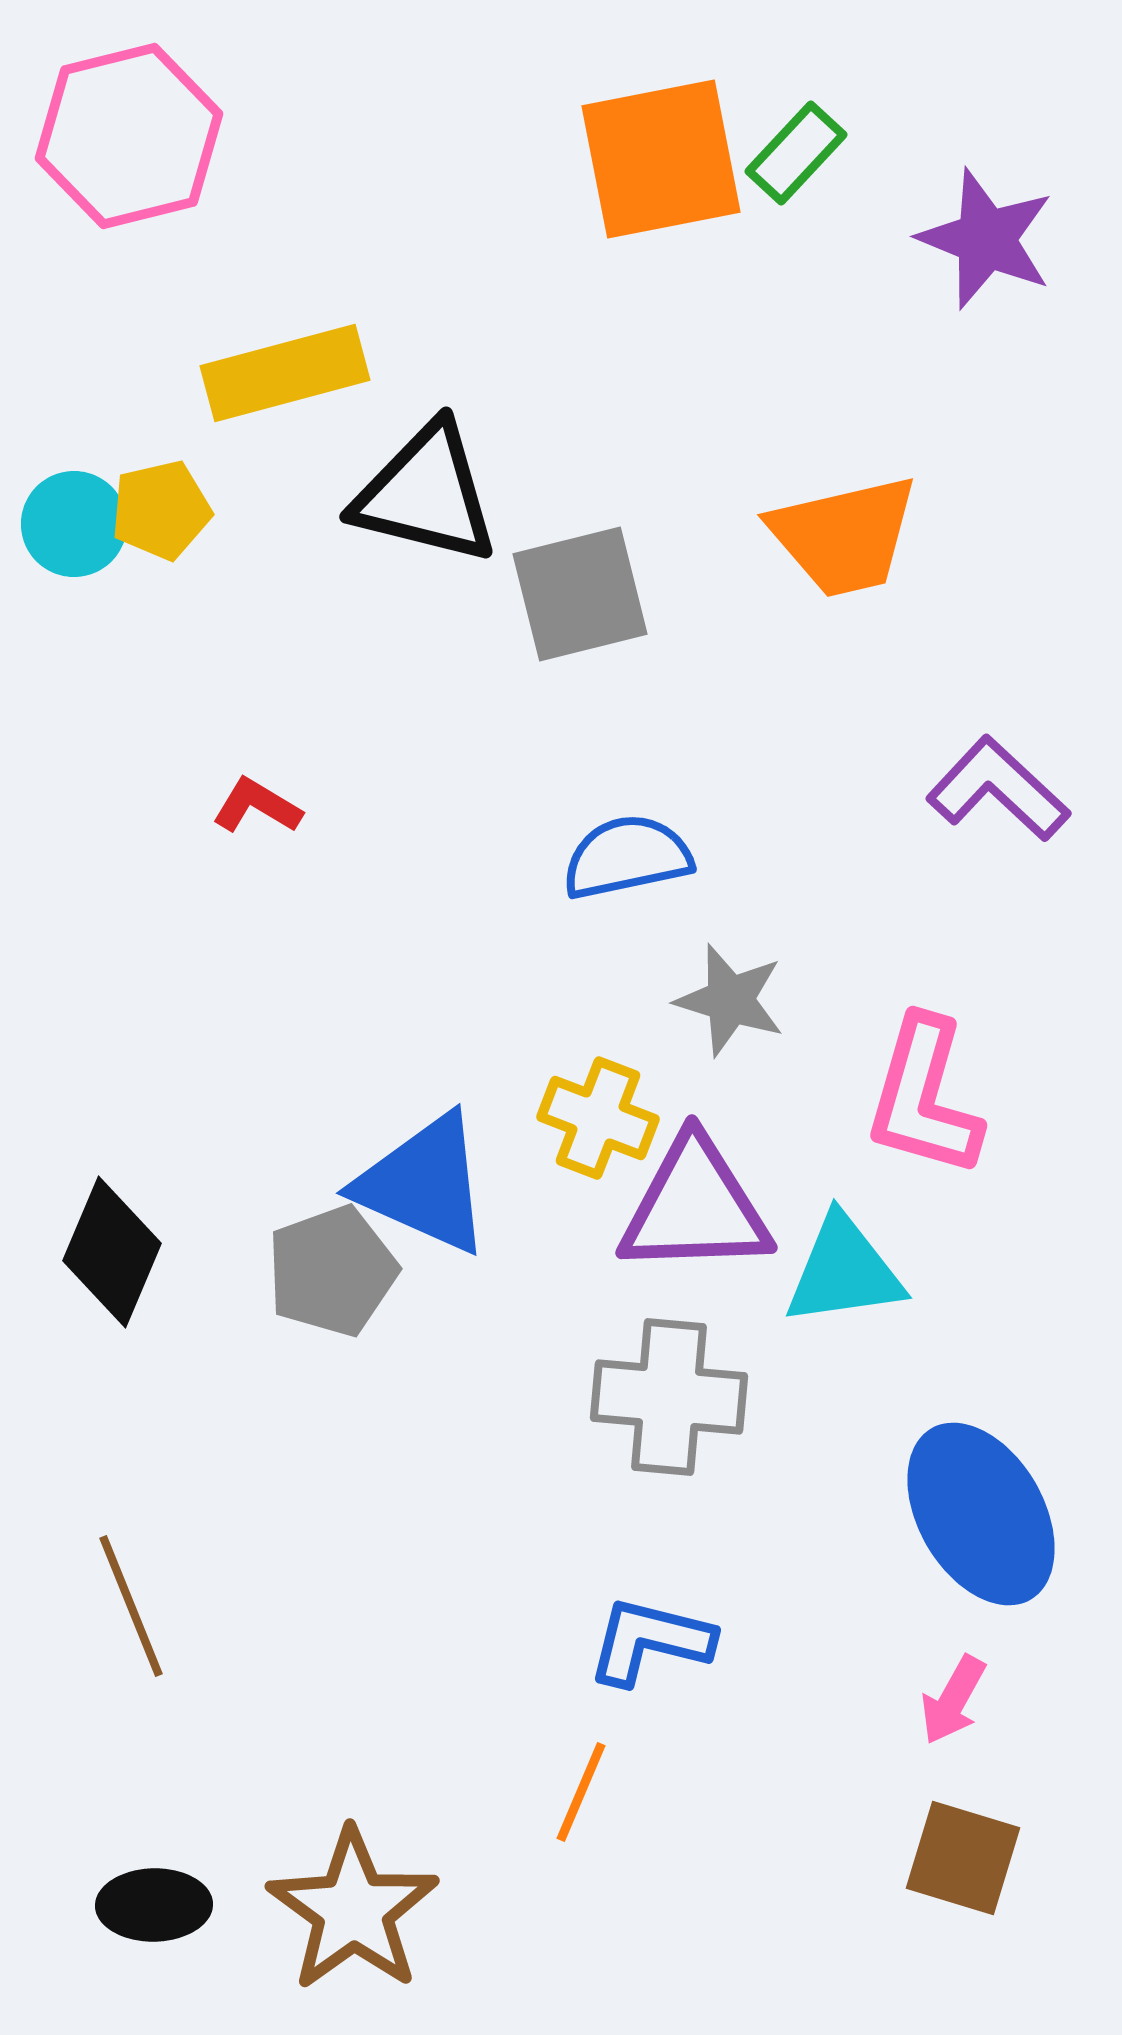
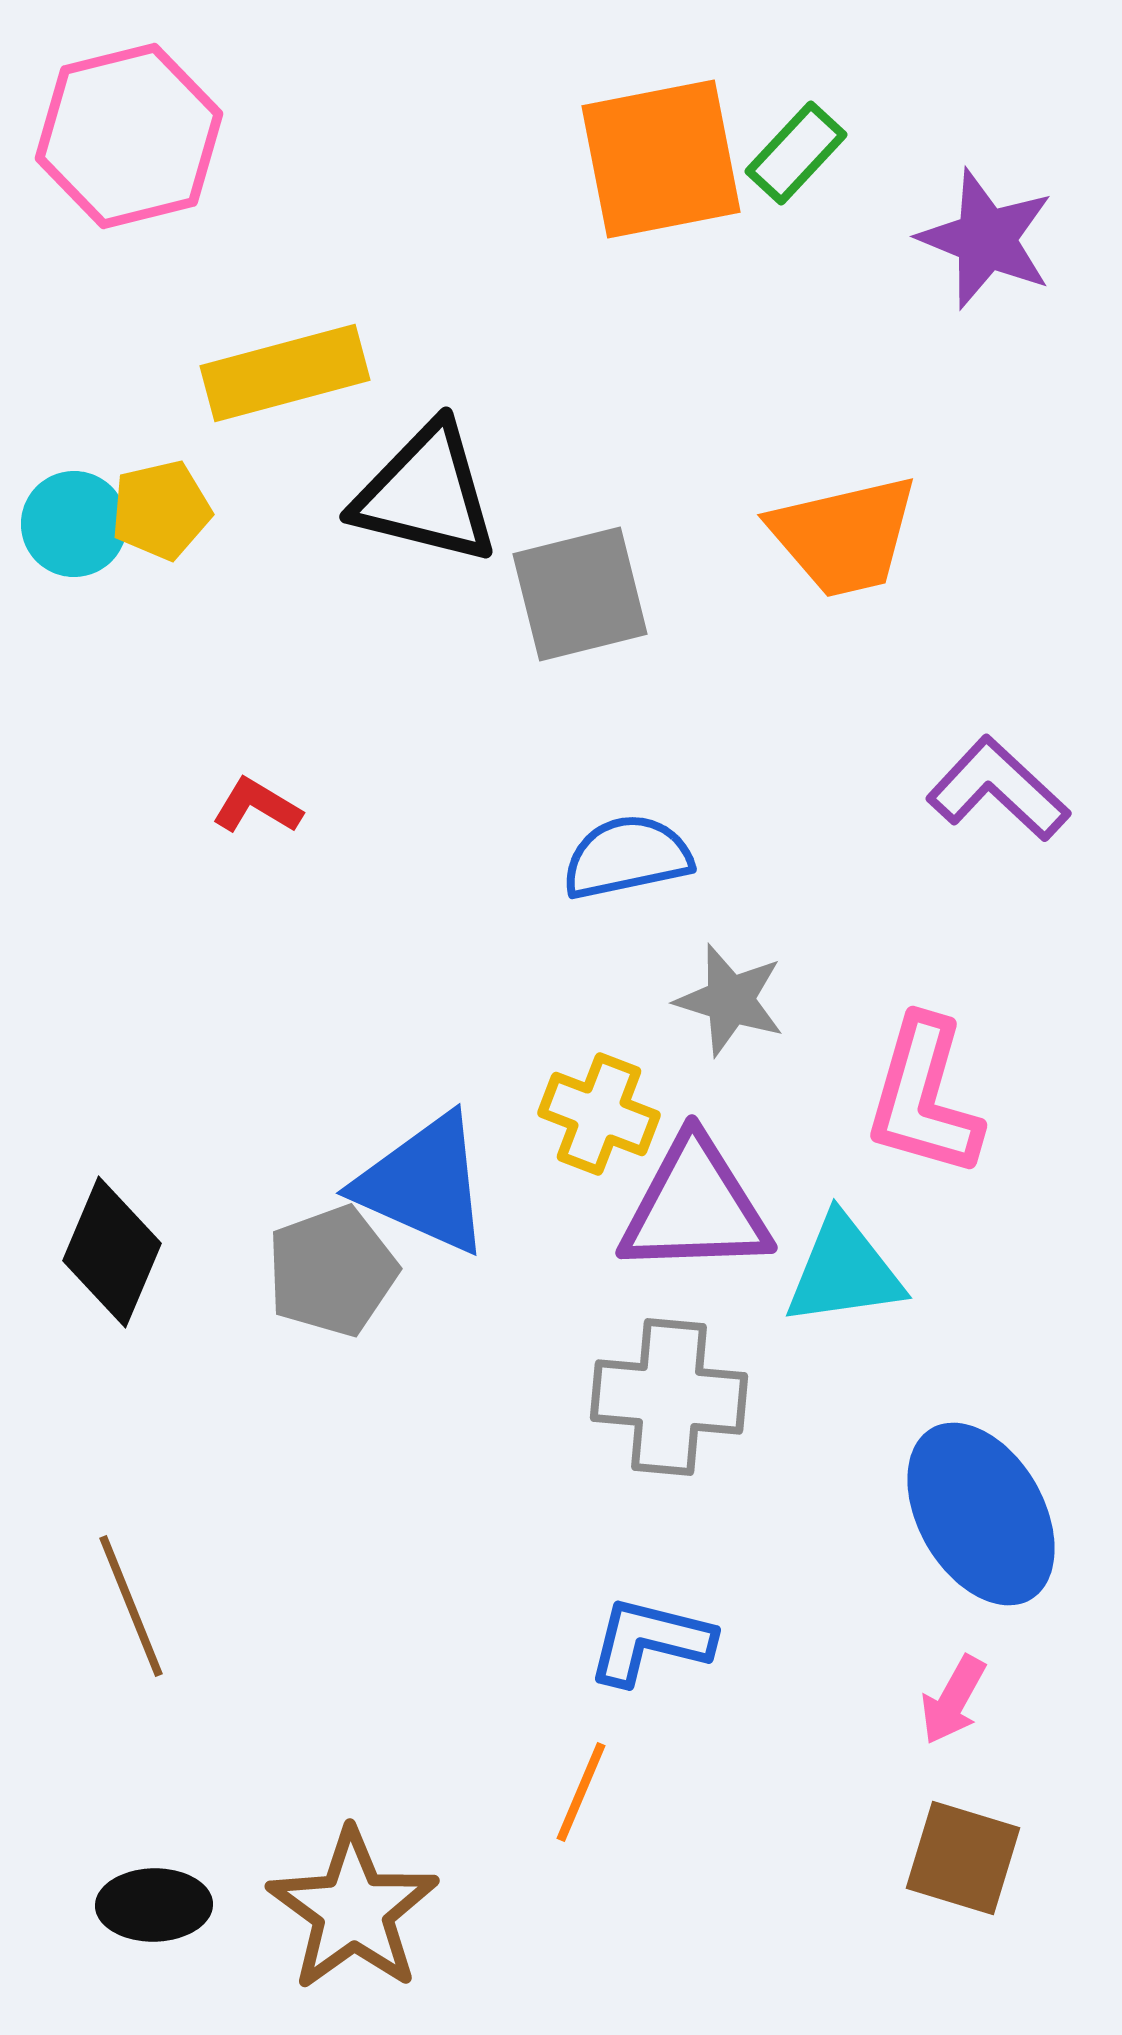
yellow cross: moved 1 px right, 4 px up
